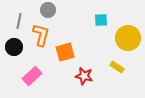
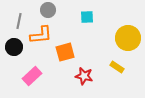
cyan square: moved 14 px left, 3 px up
orange L-shape: rotated 70 degrees clockwise
